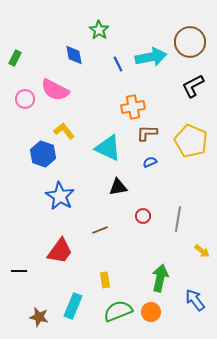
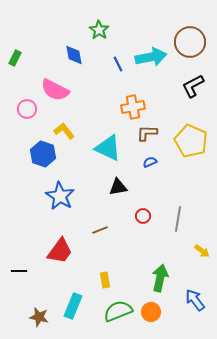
pink circle: moved 2 px right, 10 px down
